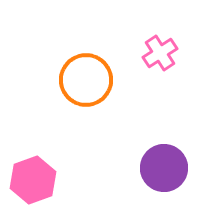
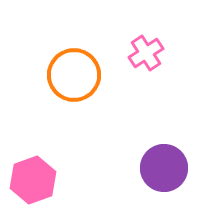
pink cross: moved 14 px left
orange circle: moved 12 px left, 5 px up
